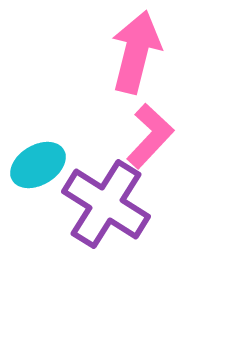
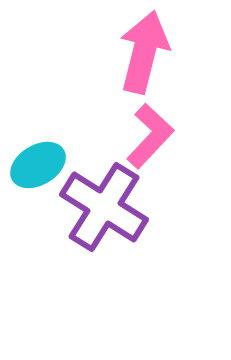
pink arrow: moved 8 px right
purple cross: moved 2 px left, 3 px down
